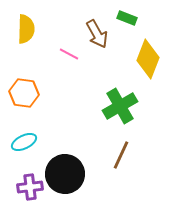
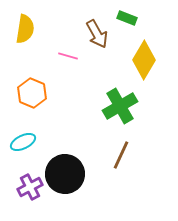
yellow semicircle: moved 1 px left; rotated 8 degrees clockwise
pink line: moved 1 px left, 2 px down; rotated 12 degrees counterclockwise
yellow diamond: moved 4 px left, 1 px down; rotated 9 degrees clockwise
orange hexagon: moved 8 px right; rotated 16 degrees clockwise
cyan ellipse: moved 1 px left
purple cross: rotated 20 degrees counterclockwise
